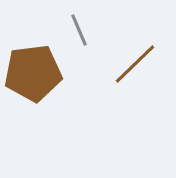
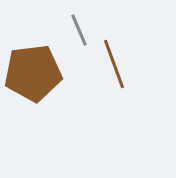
brown line: moved 21 px left; rotated 66 degrees counterclockwise
